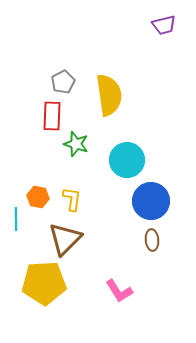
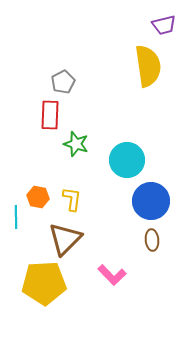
yellow semicircle: moved 39 px right, 29 px up
red rectangle: moved 2 px left, 1 px up
cyan line: moved 2 px up
pink L-shape: moved 7 px left, 16 px up; rotated 12 degrees counterclockwise
